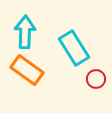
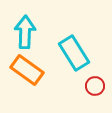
cyan rectangle: moved 5 px down
red circle: moved 1 px left, 7 px down
